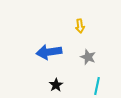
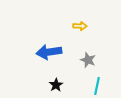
yellow arrow: rotated 80 degrees counterclockwise
gray star: moved 3 px down
